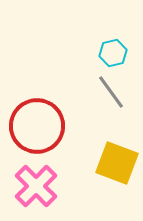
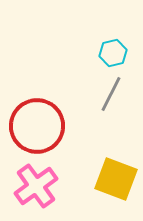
gray line: moved 2 px down; rotated 63 degrees clockwise
yellow square: moved 1 px left, 16 px down
pink cross: rotated 9 degrees clockwise
